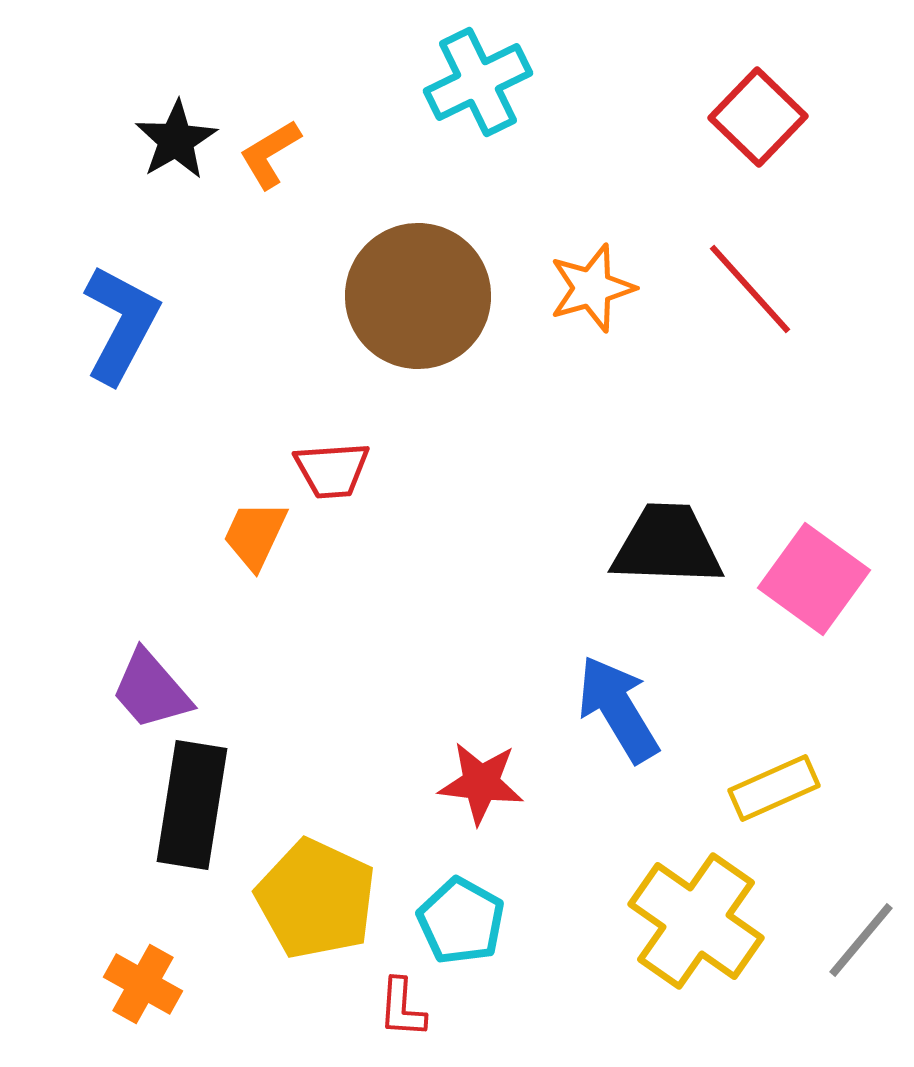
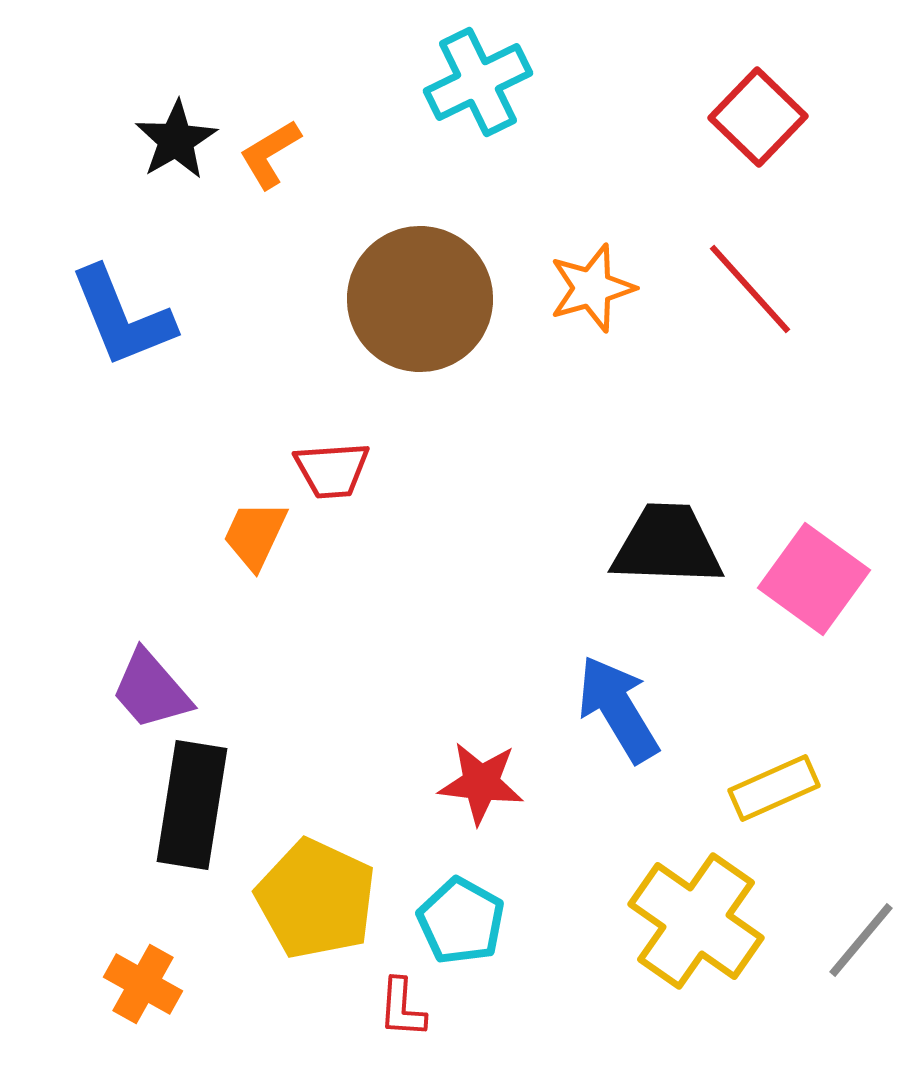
brown circle: moved 2 px right, 3 px down
blue L-shape: moved 1 px right, 7 px up; rotated 130 degrees clockwise
